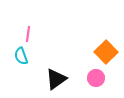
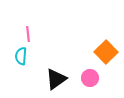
pink line: rotated 14 degrees counterclockwise
cyan semicircle: rotated 24 degrees clockwise
pink circle: moved 6 px left
